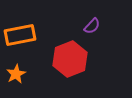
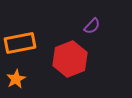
orange rectangle: moved 8 px down
orange star: moved 5 px down
